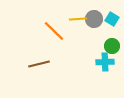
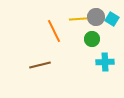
gray circle: moved 2 px right, 2 px up
orange line: rotated 20 degrees clockwise
green circle: moved 20 px left, 7 px up
brown line: moved 1 px right, 1 px down
